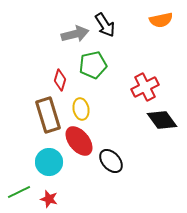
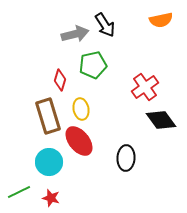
red cross: rotated 8 degrees counterclockwise
brown rectangle: moved 1 px down
black diamond: moved 1 px left
black ellipse: moved 15 px right, 3 px up; rotated 45 degrees clockwise
red star: moved 2 px right, 1 px up
